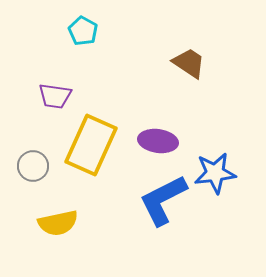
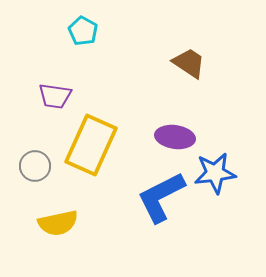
purple ellipse: moved 17 px right, 4 px up
gray circle: moved 2 px right
blue L-shape: moved 2 px left, 3 px up
